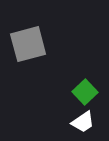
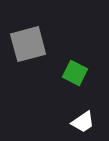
green square: moved 10 px left, 19 px up; rotated 20 degrees counterclockwise
